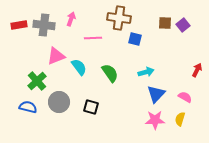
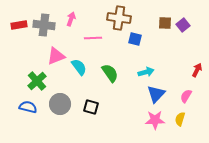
pink semicircle: moved 1 px right, 1 px up; rotated 88 degrees counterclockwise
gray circle: moved 1 px right, 2 px down
